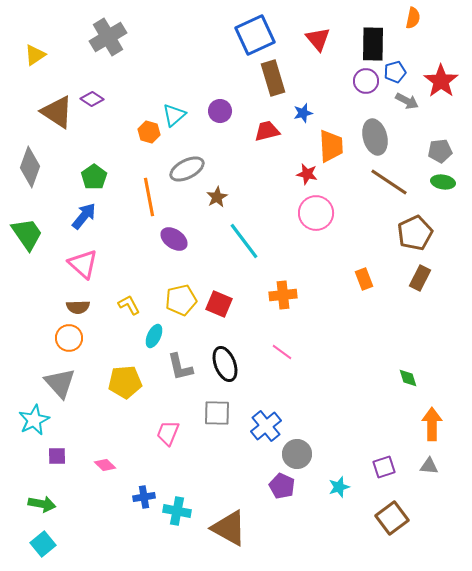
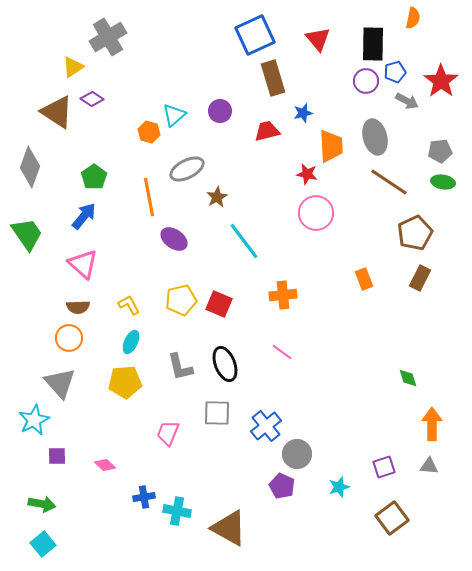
yellow triangle at (35, 55): moved 38 px right, 12 px down
cyan ellipse at (154, 336): moved 23 px left, 6 px down
